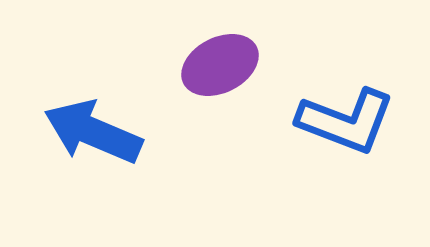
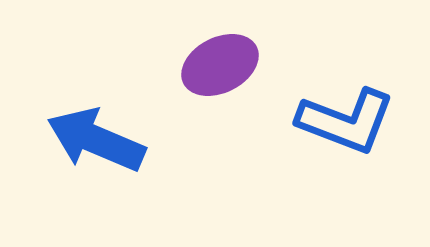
blue arrow: moved 3 px right, 8 px down
